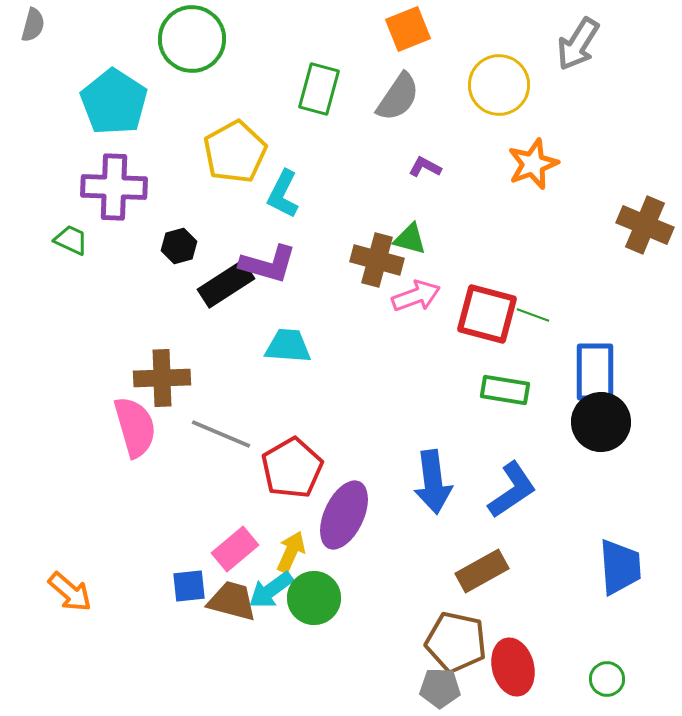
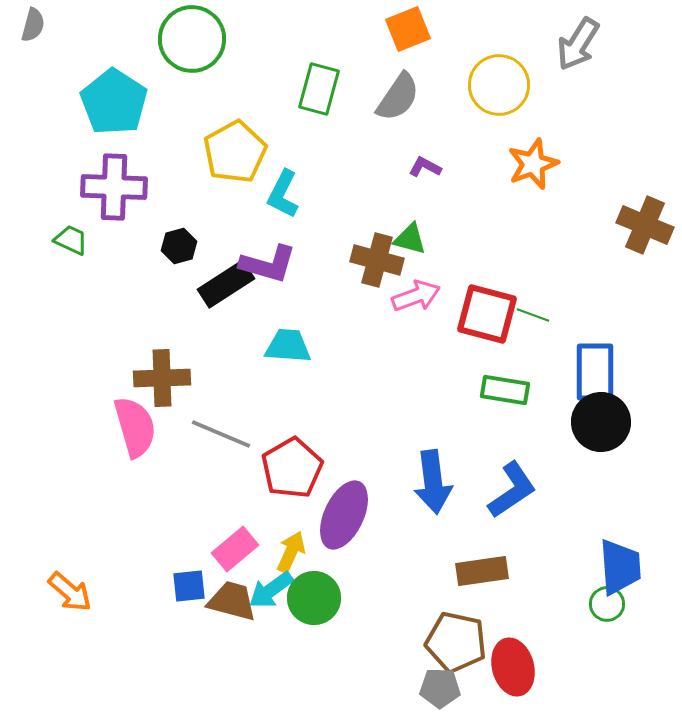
brown rectangle at (482, 571): rotated 21 degrees clockwise
green circle at (607, 679): moved 75 px up
